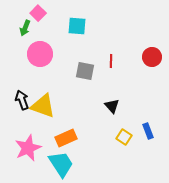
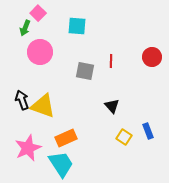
pink circle: moved 2 px up
